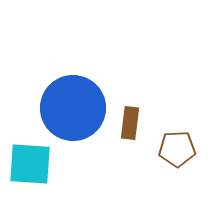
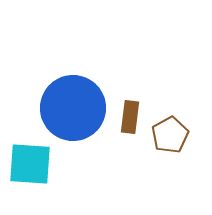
brown rectangle: moved 6 px up
brown pentagon: moved 7 px left, 14 px up; rotated 27 degrees counterclockwise
